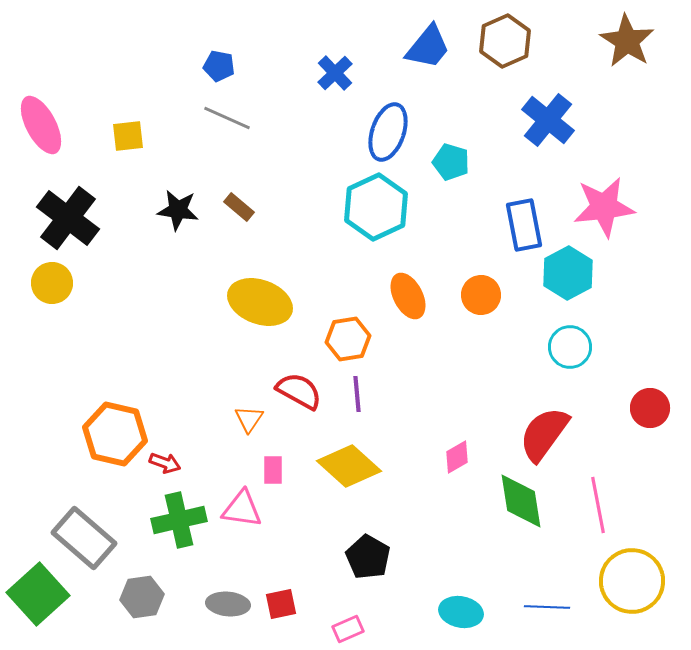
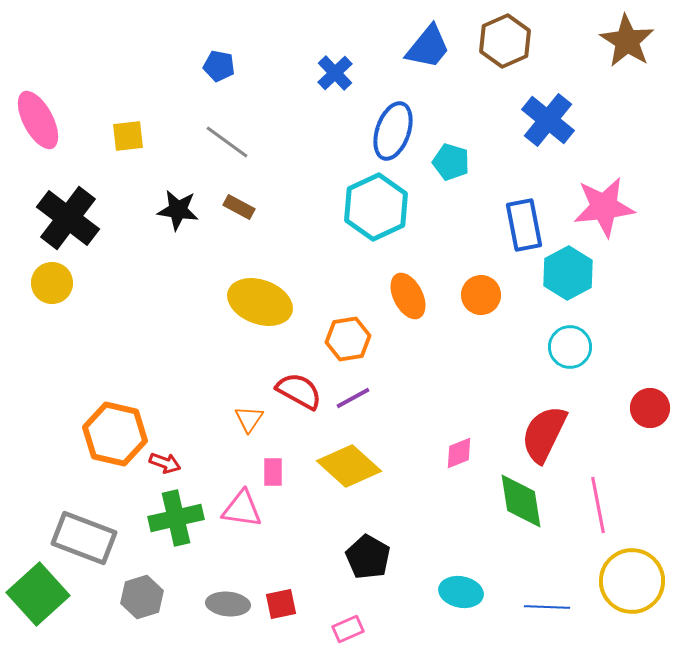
gray line at (227, 118): moved 24 px down; rotated 12 degrees clockwise
pink ellipse at (41, 125): moved 3 px left, 5 px up
blue ellipse at (388, 132): moved 5 px right, 1 px up
brown rectangle at (239, 207): rotated 12 degrees counterclockwise
purple line at (357, 394): moved 4 px left, 4 px down; rotated 66 degrees clockwise
red semicircle at (544, 434): rotated 10 degrees counterclockwise
pink diamond at (457, 457): moved 2 px right, 4 px up; rotated 8 degrees clockwise
pink rectangle at (273, 470): moved 2 px down
green cross at (179, 520): moved 3 px left, 2 px up
gray rectangle at (84, 538): rotated 20 degrees counterclockwise
gray hexagon at (142, 597): rotated 9 degrees counterclockwise
cyan ellipse at (461, 612): moved 20 px up
